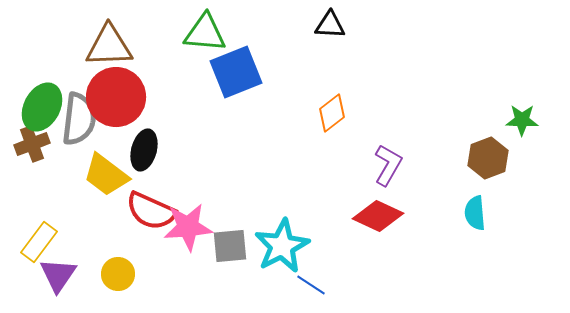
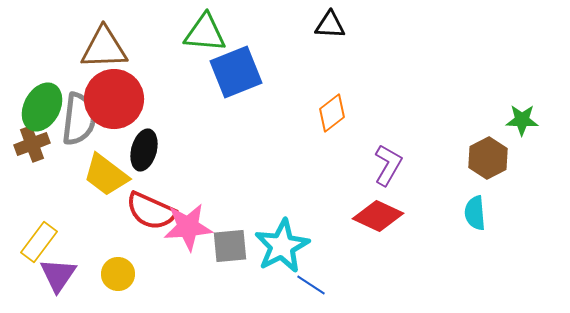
brown triangle: moved 5 px left, 2 px down
red circle: moved 2 px left, 2 px down
brown hexagon: rotated 6 degrees counterclockwise
